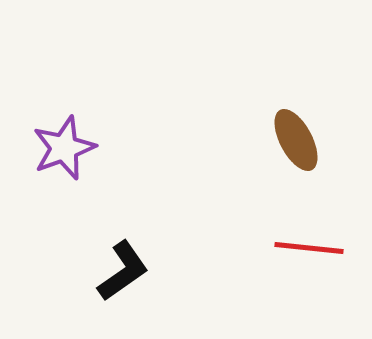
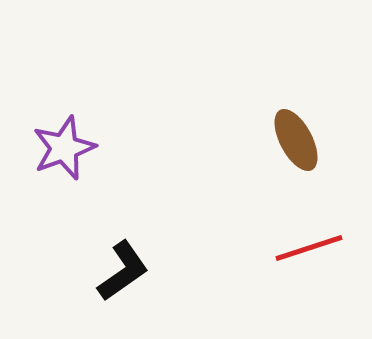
red line: rotated 24 degrees counterclockwise
